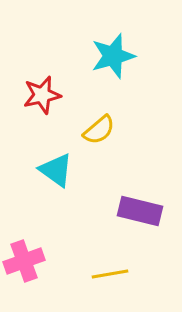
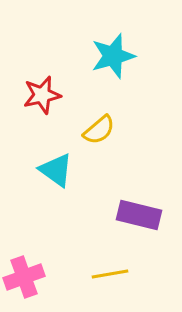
purple rectangle: moved 1 px left, 4 px down
pink cross: moved 16 px down
